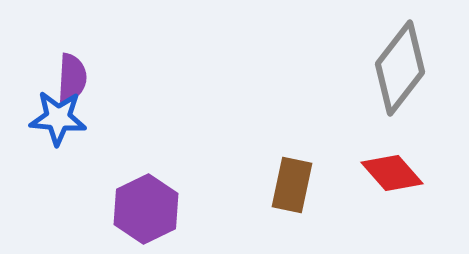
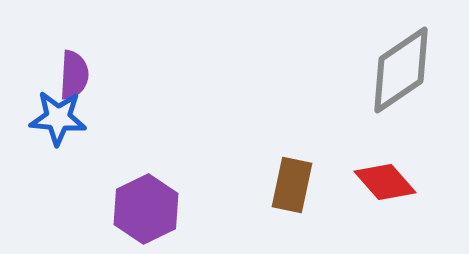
gray diamond: moved 1 px right, 2 px down; rotated 18 degrees clockwise
purple semicircle: moved 2 px right, 3 px up
red diamond: moved 7 px left, 9 px down
